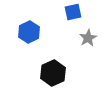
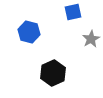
blue hexagon: rotated 20 degrees counterclockwise
gray star: moved 3 px right, 1 px down
